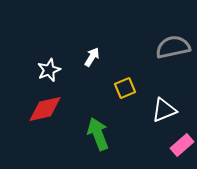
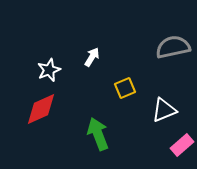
red diamond: moved 4 px left; rotated 12 degrees counterclockwise
